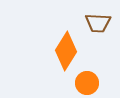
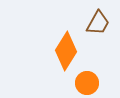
brown trapezoid: rotated 64 degrees counterclockwise
